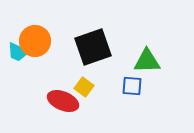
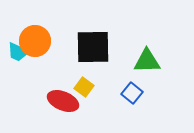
black square: rotated 18 degrees clockwise
blue square: moved 7 px down; rotated 35 degrees clockwise
